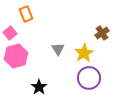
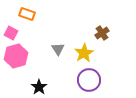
orange rectangle: moved 1 px right; rotated 49 degrees counterclockwise
pink square: moved 1 px right; rotated 24 degrees counterclockwise
purple circle: moved 2 px down
